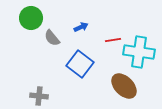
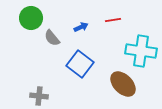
red line: moved 20 px up
cyan cross: moved 2 px right, 1 px up
brown ellipse: moved 1 px left, 2 px up
